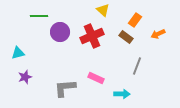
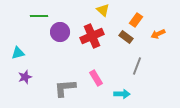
orange rectangle: moved 1 px right
pink rectangle: rotated 35 degrees clockwise
